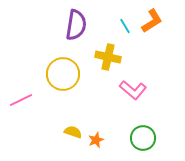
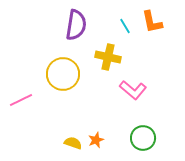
orange L-shape: moved 1 px down; rotated 110 degrees clockwise
yellow semicircle: moved 11 px down
